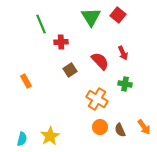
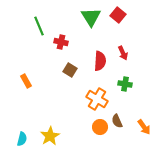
green line: moved 2 px left, 2 px down
red cross: rotated 16 degrees clockwise
red semicircle: rotated 48 degrees clockwise
brown square: rotated 24 degrees counterclockwise
brown semicircle: moved 3 px left, 9 px up
